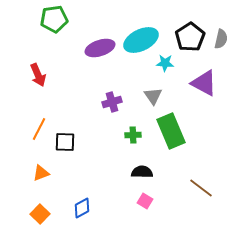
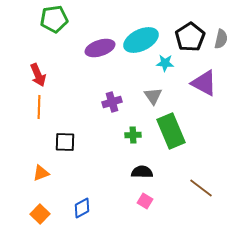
orange line: moved 22 px up; rotated 25 degrees counterclockwise
